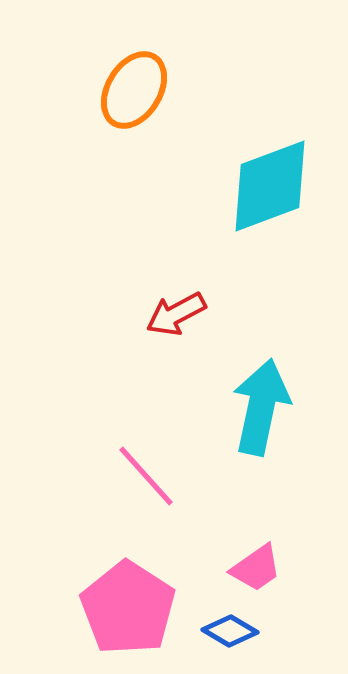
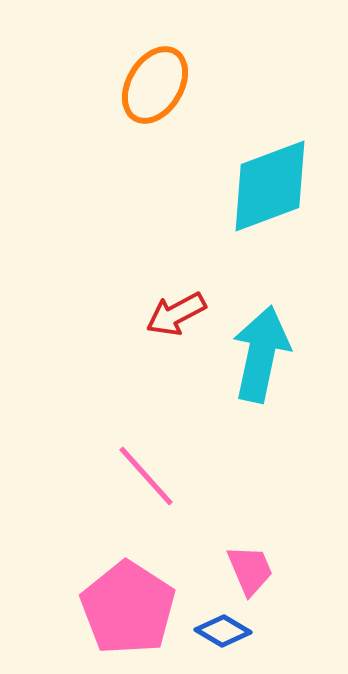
orange ellipse: moved 21 px right, 5 px up
cyan arrow: moved 53 px up
pink trapezoid: moved 6 px left, 2 px down; rotated 78 degrees counterclockwise
blue diamond: moved 7 px left
